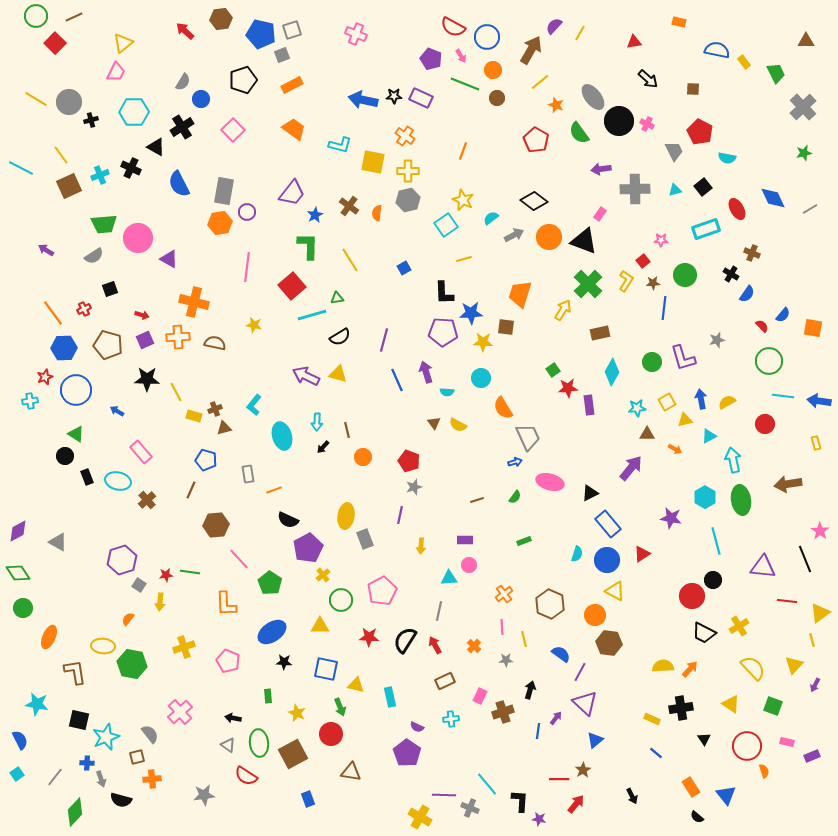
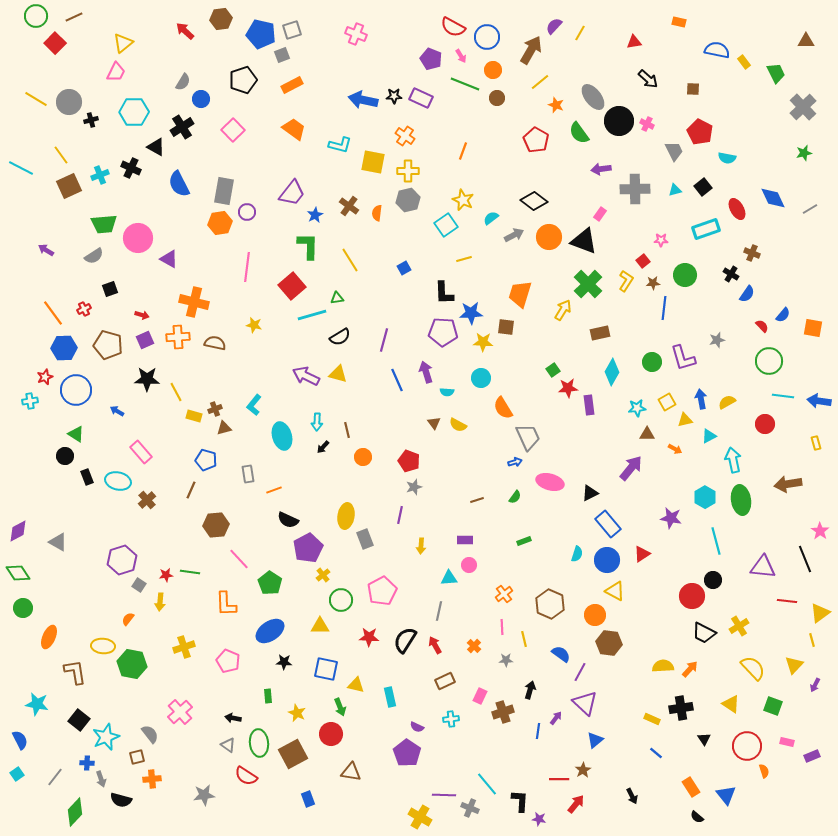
blue ellipse at (272, 632): moved 2 px left, 1 px up
black square at (79, 720): rotated 25 degrees clockwise
